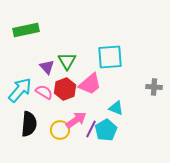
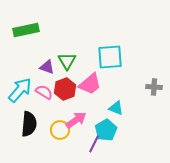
purple triangle: rotated 28 degrees counterclockwise
purple line: moved 3 px right, 15 px down
